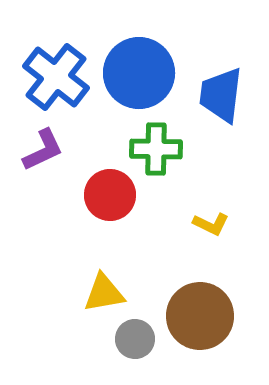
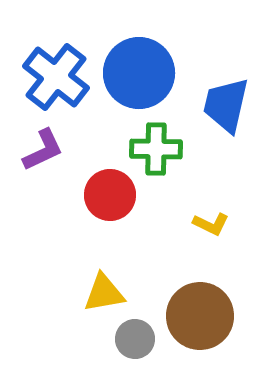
blue trapezoid: moved 5 px right, 10 px down; rotated 6 degrees clockwise
